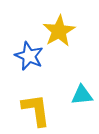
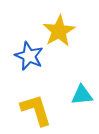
yellow L-shape: rotated 9 degrees counterclockwise
